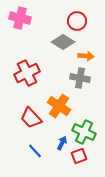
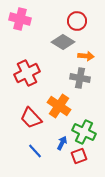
pink cross: moved 1 px down
